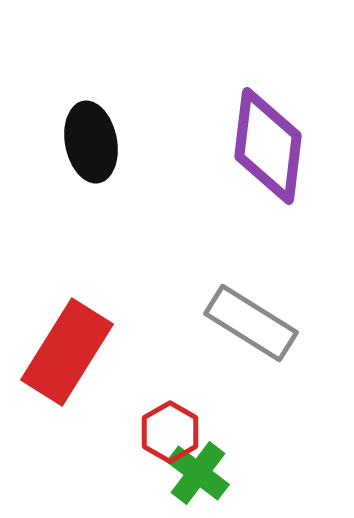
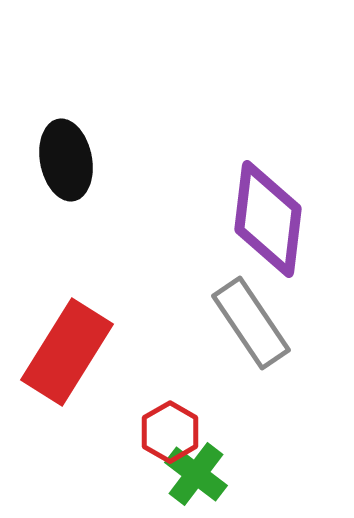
black ellipse: moved 25 px left, 18 px down
purple diamond: moved 73 px down
gray rectangle: rotated 24 degrees clockwise
green cross: moved 2 px left, 1 px down
